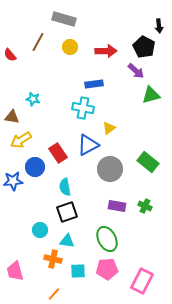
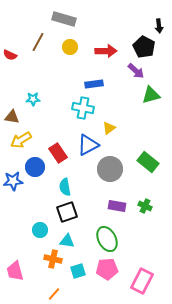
red semicircle: rotated 24 degrees counterclockwise
cyan star: rotated 16 degrees counterclockwise
cyan square: rotated 14 degrees counterclockwise
